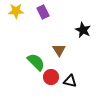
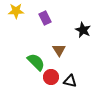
purple rectangle: moved 2 px right, 6 px down
